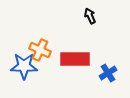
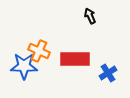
orange cross: moved 1 px left, 1 px down
